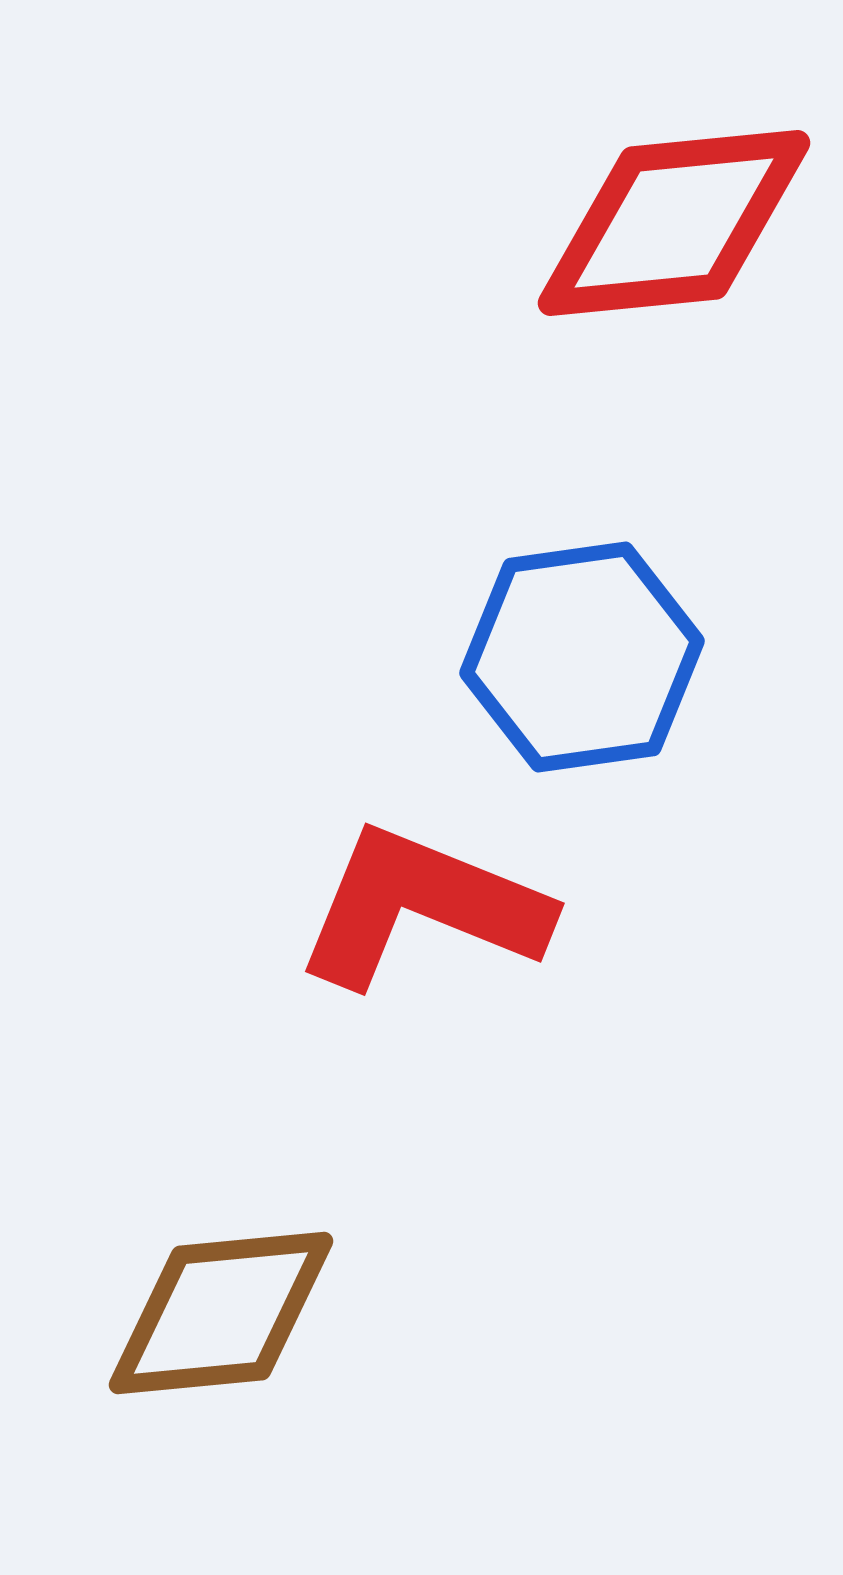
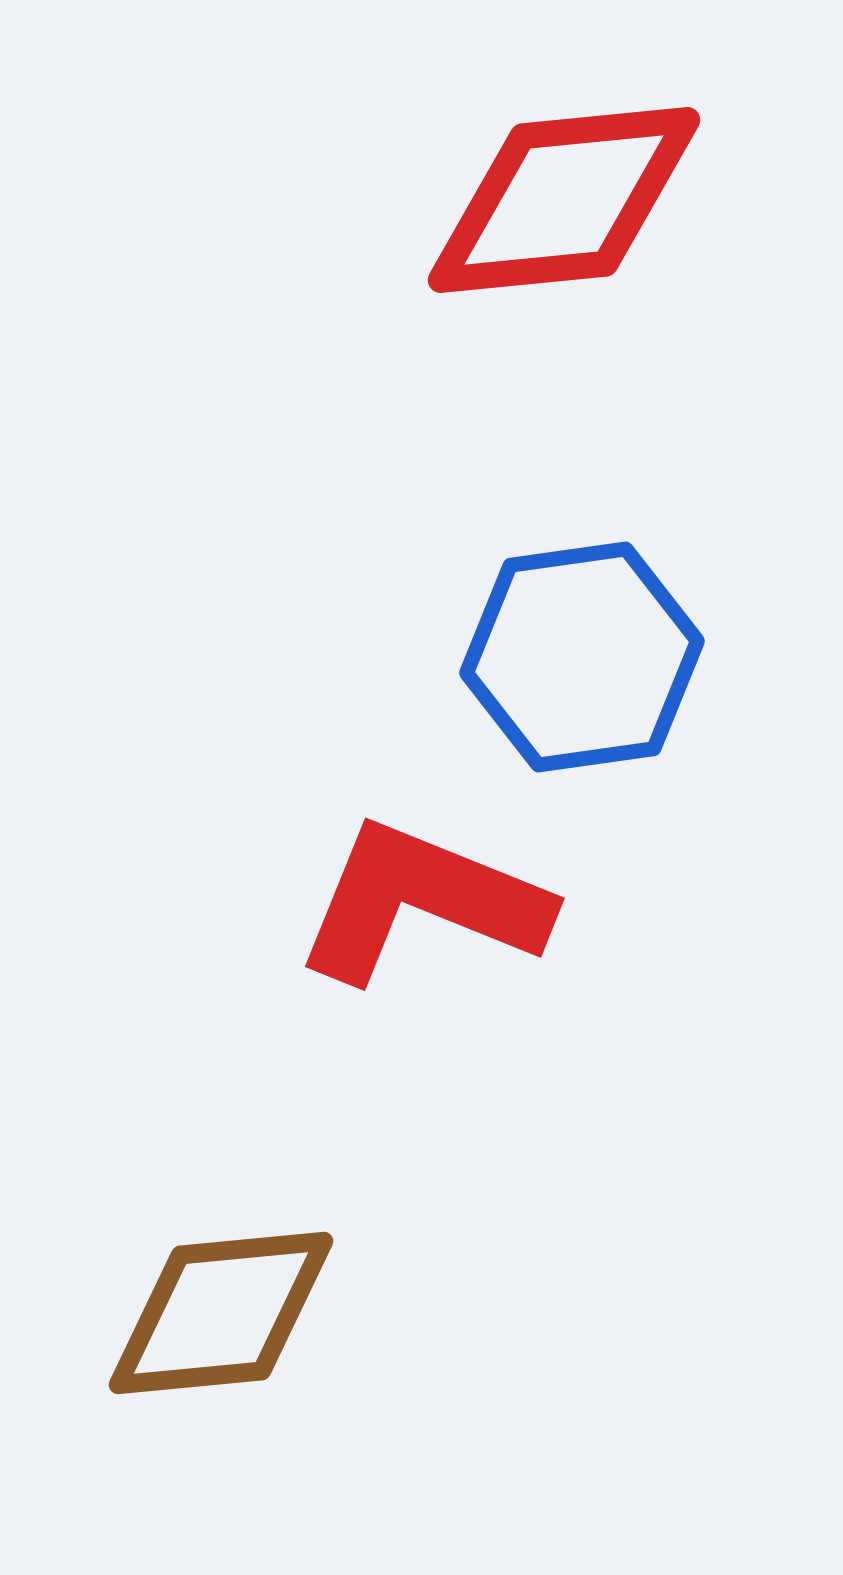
red diamond: moved 110 px left, 23 px up
red L-shape: moved 5 px up
